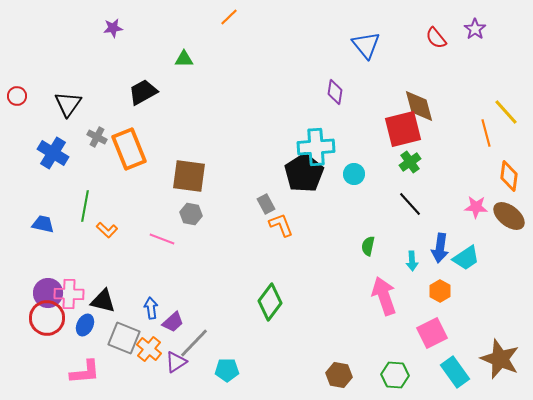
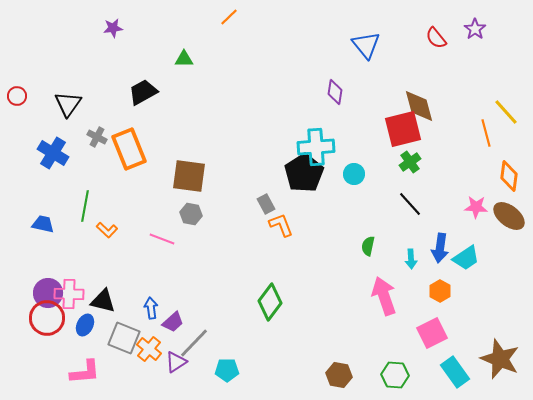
cyan arrow at (412, 261): moved 1 px left, 2 px up
